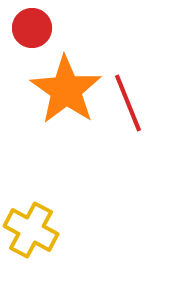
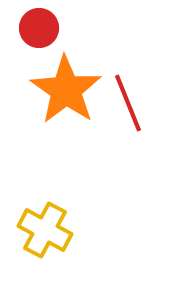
red circle: moved 7 px right
yellow cross: moved 14 px right
